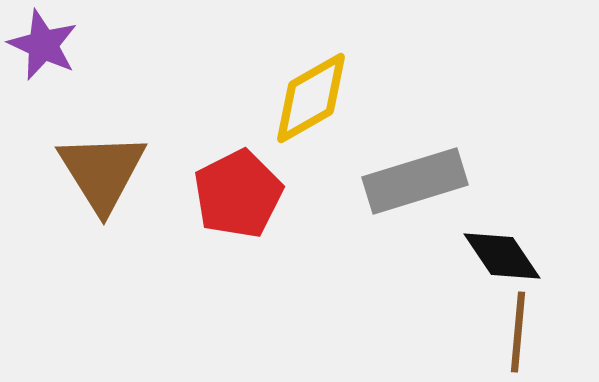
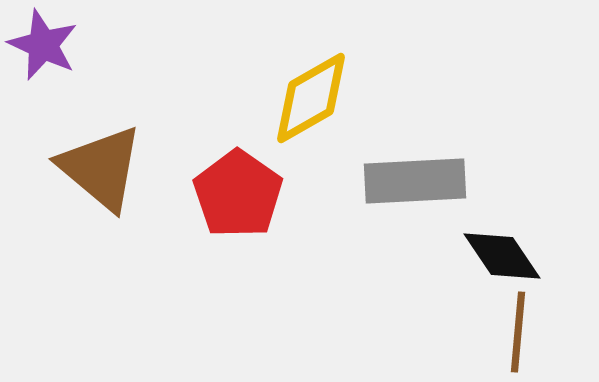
brown triangle: moved 1 px left, 4 px up; rotated 18 degrees counterclockwise
gray rectangle: rotated 14 degrees clockwise
red pentagon: rotated 10 degrees counterclockwise
